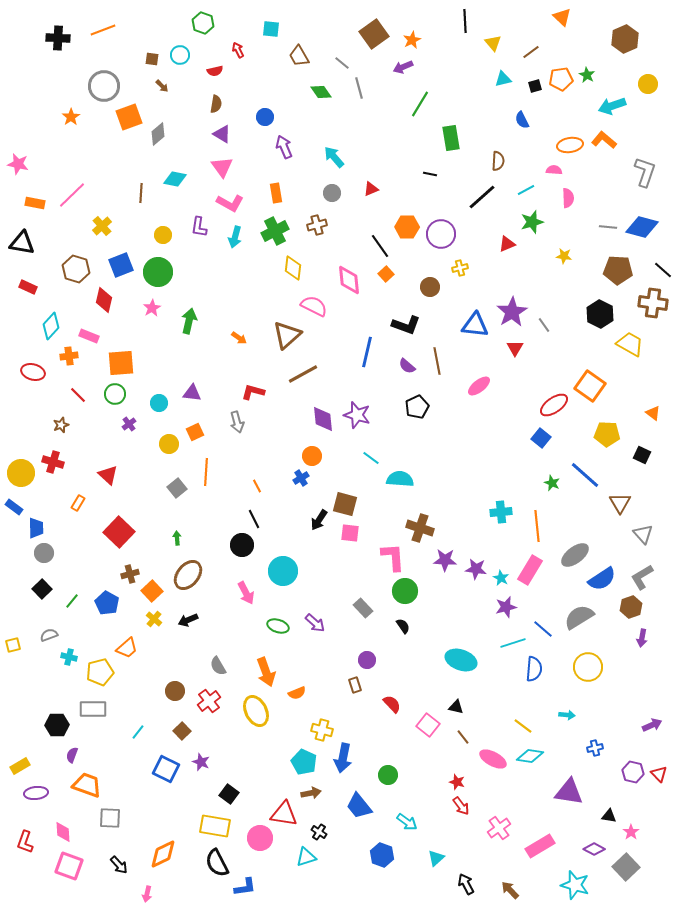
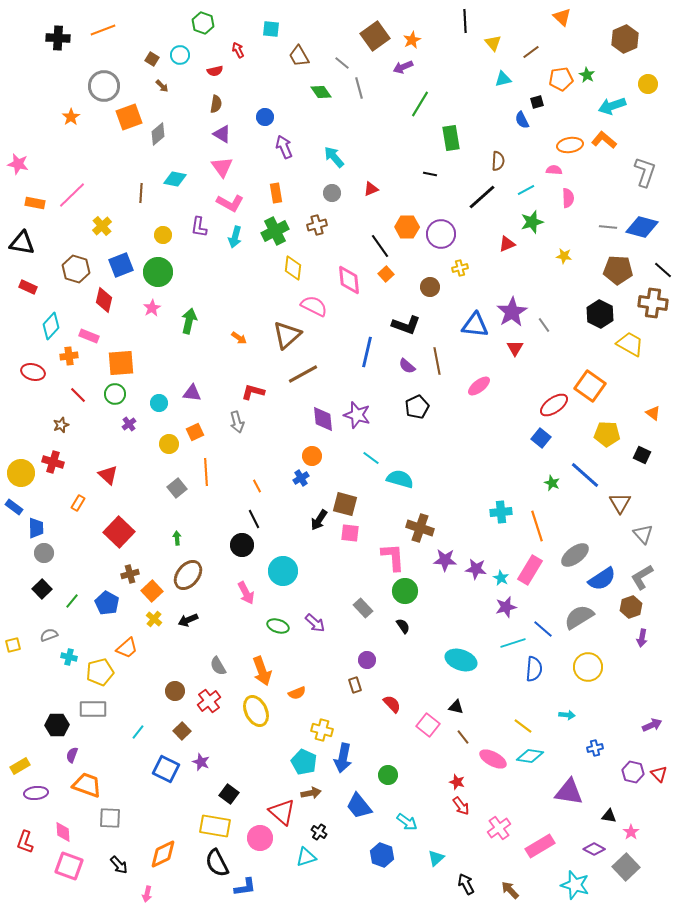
brown square at (374, 34): moved 1 px right, 2 px down
brown square at (152, 59): rotated 24 degrees clockwise
black square at (535, 86): moved 2 px right, 16 px down
orange line at (206, 472): rotated 8 degrees counterclockwise
cyan semicircle at (400, 479): rotated 12 degrees clockwise
orange line at (537, 526): rotated 12 degrees counterclockwise
orange arrow at (266, 672): moved 4 px left, 1 px up
red triangle at (284, 814): moved 2 px left, 2 px up; rotated 32 degrees clockwise
